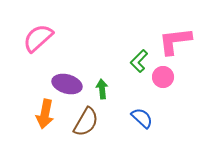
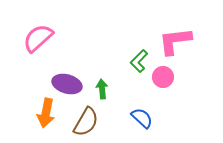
orange arrow: moved 1 px right, 1 px up
